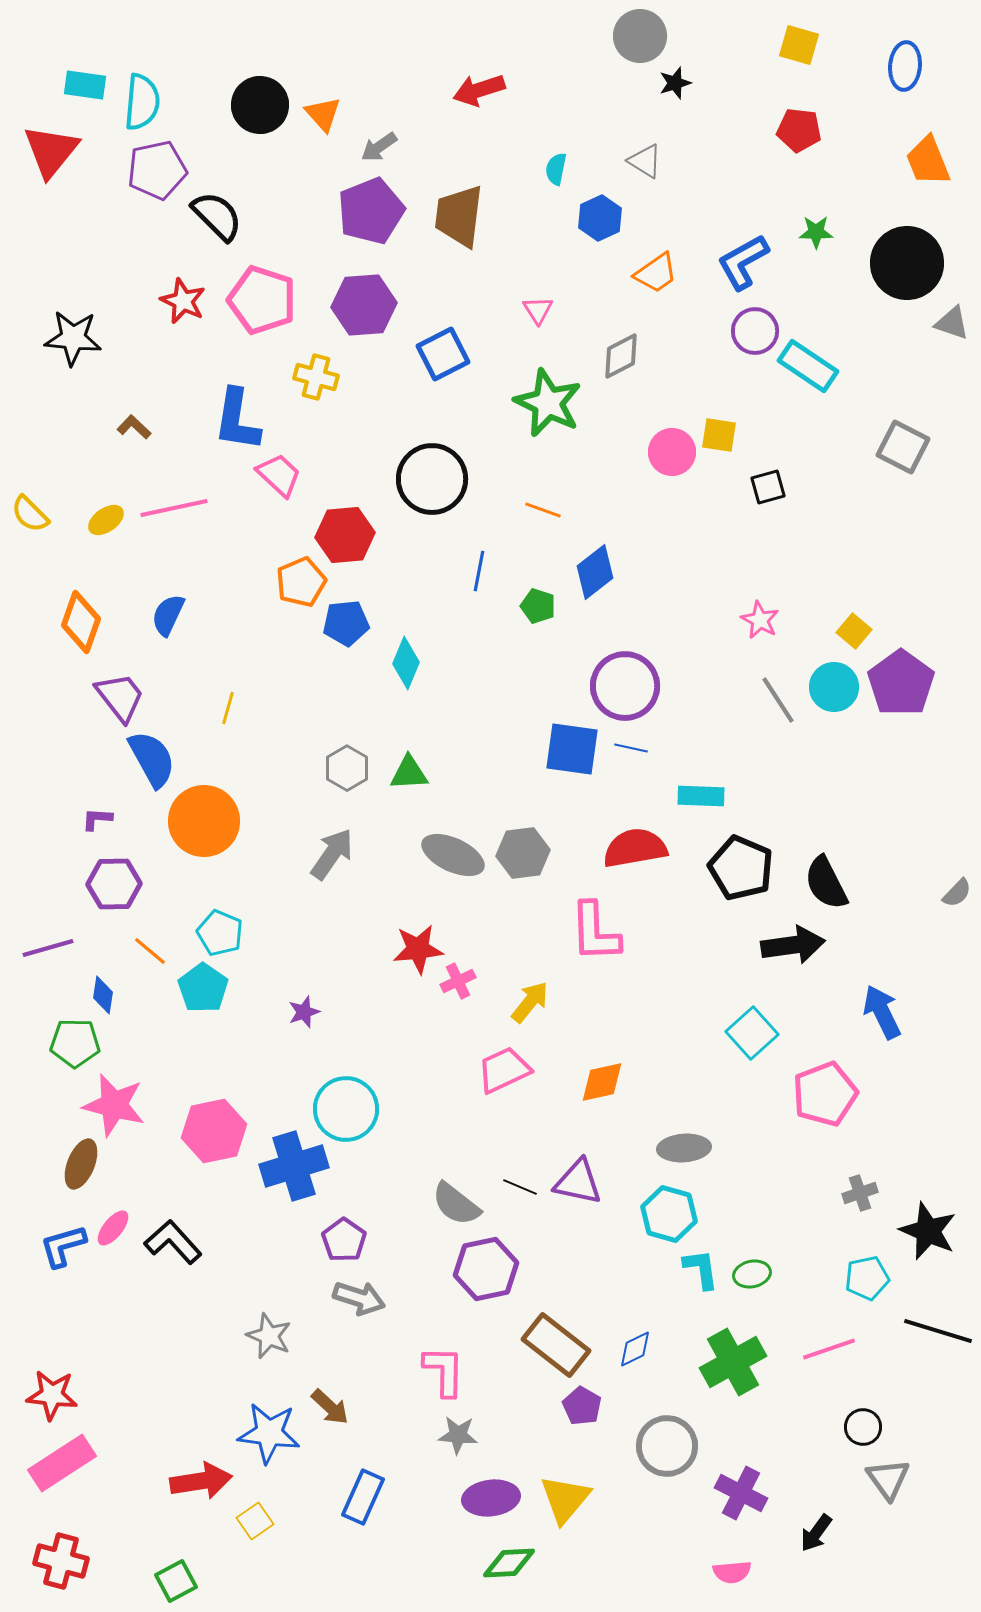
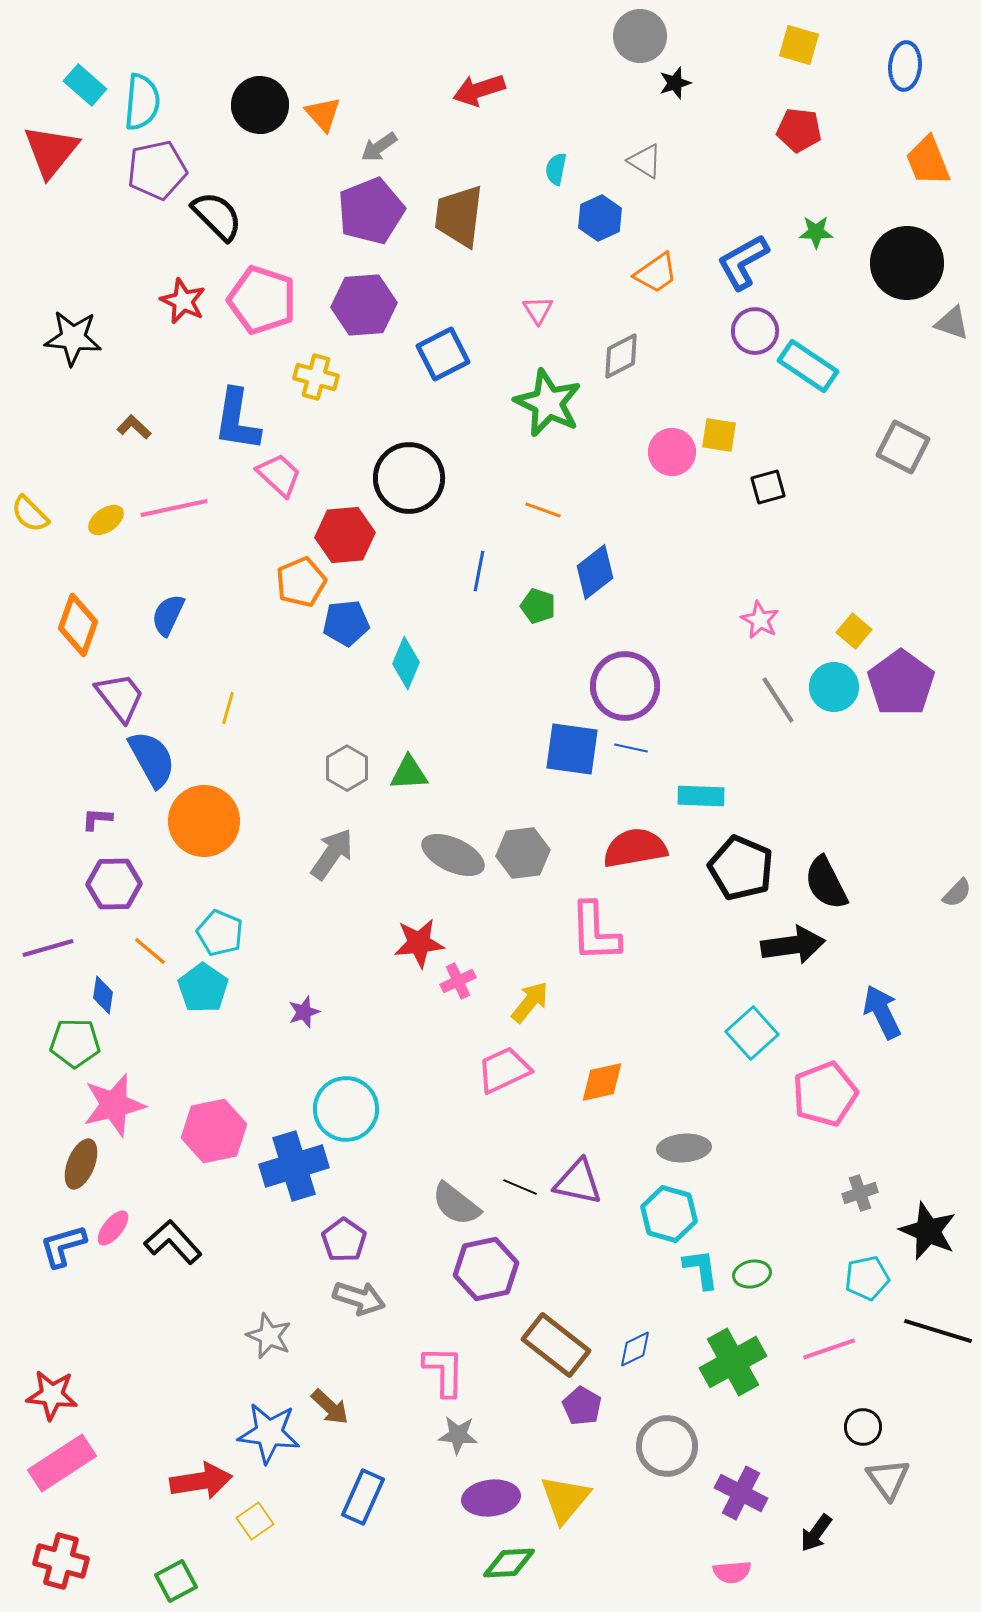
cyan rectangle at (85, 85): rotated 33 degrees clockwise
black circle at (432, 479): moved 23 px left, 1 px up
orange diamond at (81, 622): moved 3 px left, 3 px down
red star at (418, 949): moved 1 px right, 6 px up
pink star at (114, 1105): rotated 28 degrees counterclockwise
